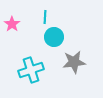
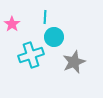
gray star: rotated 15 degrees counterclockwise
cyan cross: moved 15 px up
